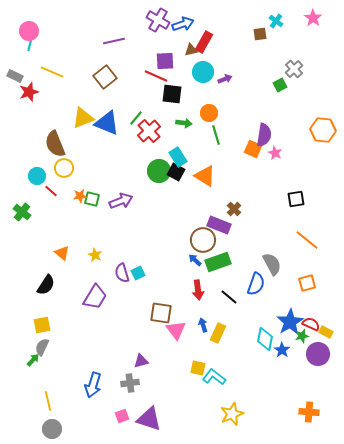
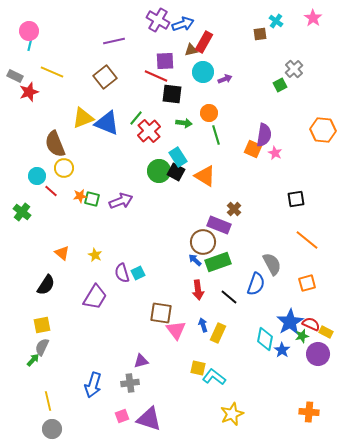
brown circle at (203, 240): moved 2 px down
